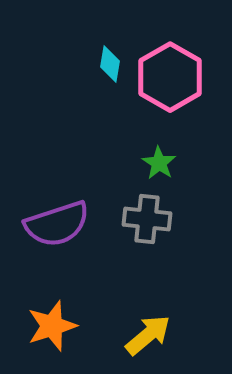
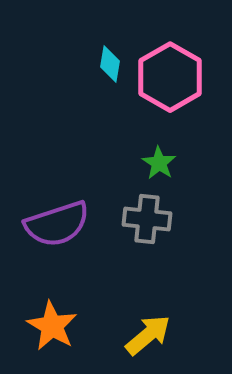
orange star: rotated 24 degrees counterclockwise
